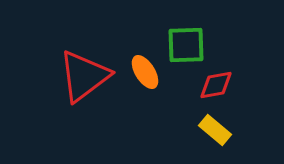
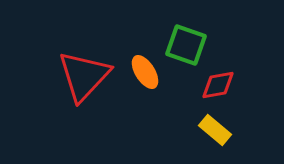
green square: rotated 21 degrees clockwise
red triangle: rotated 10 degrees counterclockwise
red diamond: moved 2 px right
